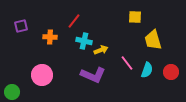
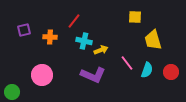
purple square: moved 3 px right, 4 px down
